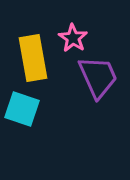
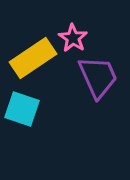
yellow rectangle: rotated 66 degrees clockwise
